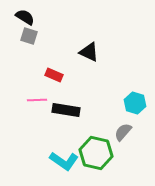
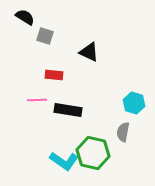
gray square: moved 16 px right
red rectangle: rotated 18 degrees counterclockwise
cyan hexagon: moved 1 px left
black rectangle: moved 2 px right
gray semicircle: rotated 30 degrees counterclockwise
green hexagon: moved 3 px left
